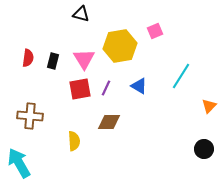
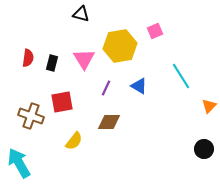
black rectangle: moved 1 px left, 2 px down
cyan line: rotated 64 degrees counterclockwise
red square: moved 18 px left, 13 px down
brown cross: moved 1 px right; rotated 15 degrees clockwise
yellow semicircle: rotated 42 degrees clockwise
